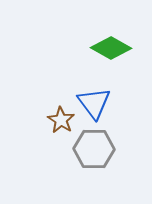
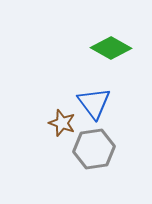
brown star: moved 1 px right, 3 px down; rotated 12 degrees counterclockwise
gray hexagon: rotated 9 degrees counterclockwise
